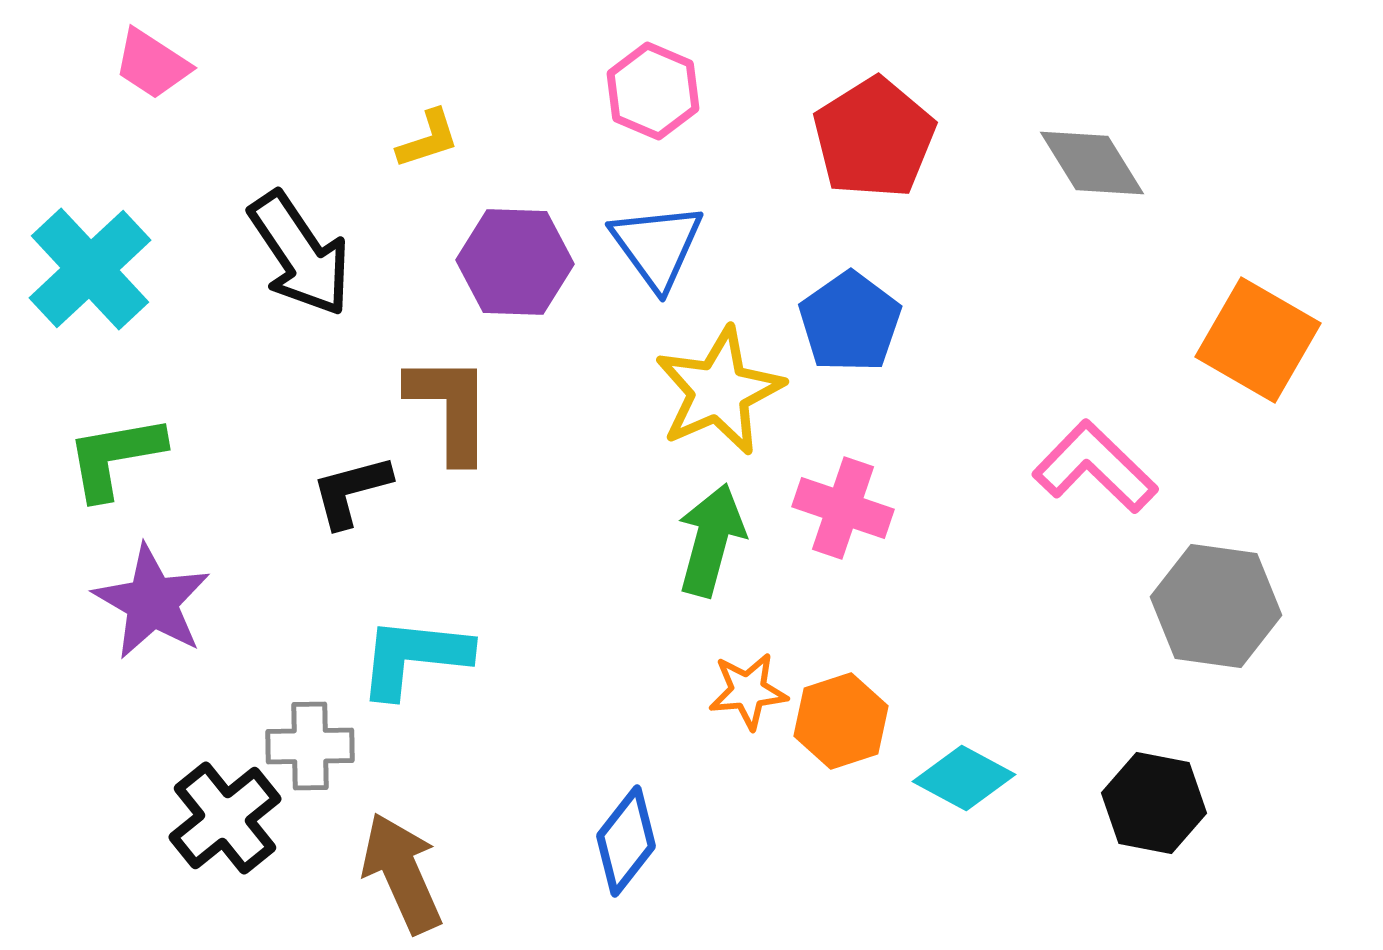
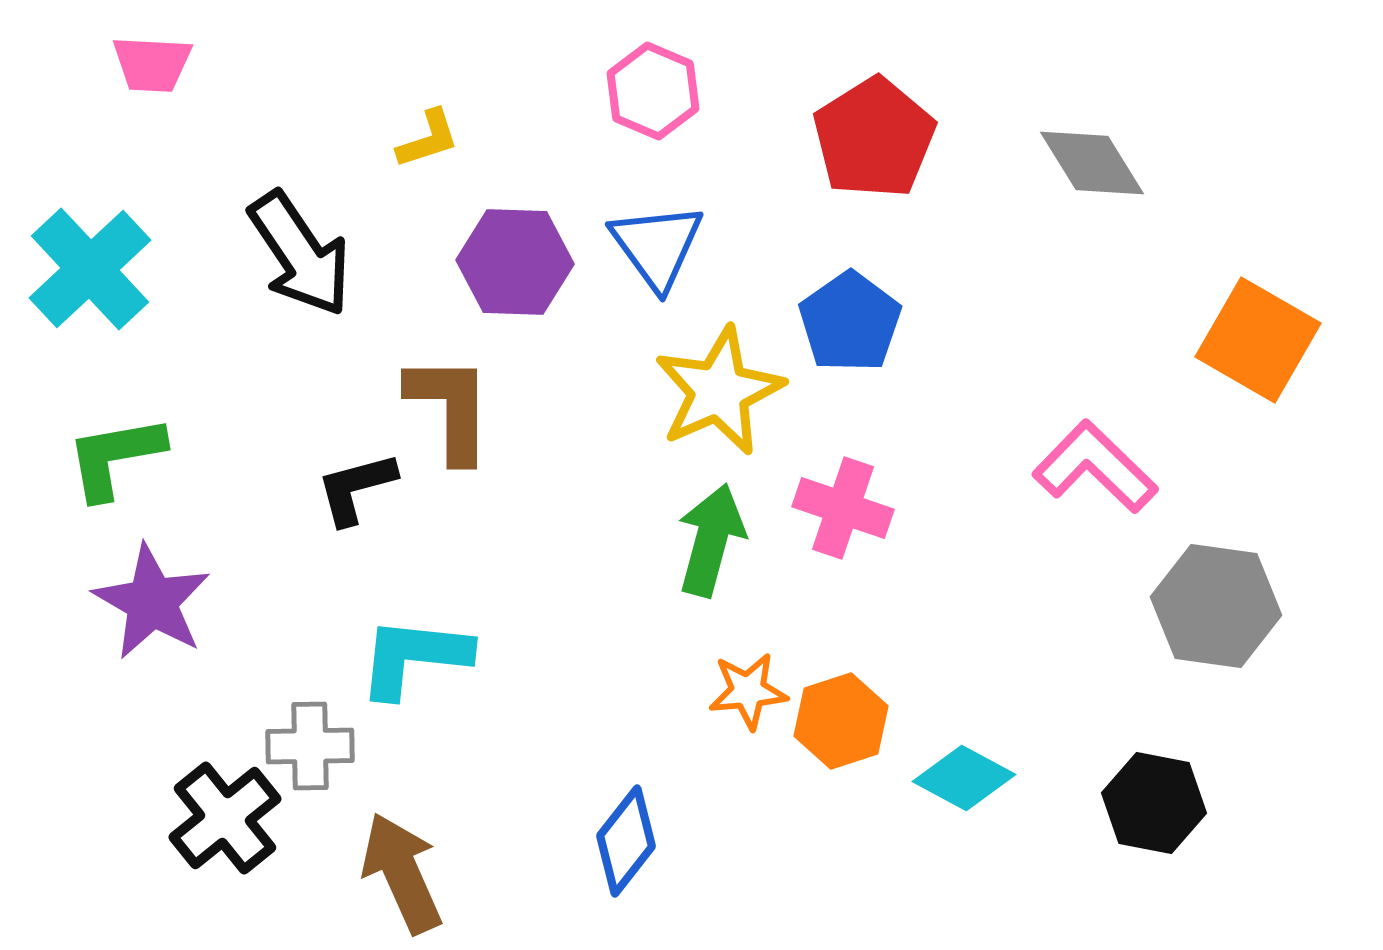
pink trapezoid: rotated 30 degrees counterclockwise
black L-shape: moved 5 px right, 3 px up
